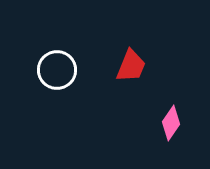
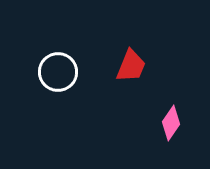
white circle: moved 1 px right, 2 px down
